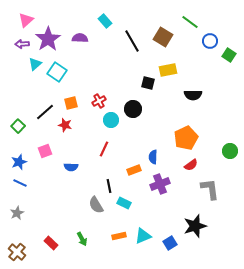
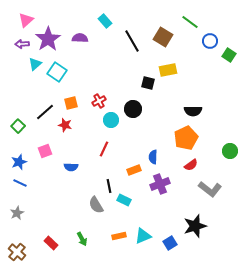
black semicircle at (193, 95): moved 16 px down
gray L-shape at (210, 189): rotated 135 degrees clockwise
cyan rectangle at (124, 203): moved 3 px up
